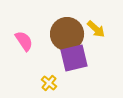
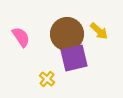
yellow arrow: moved 3 px right, 2 px down
pink semicircle: moved 3 px left, 4 px up
yellow cross: moved 2 px left, 4 px up
